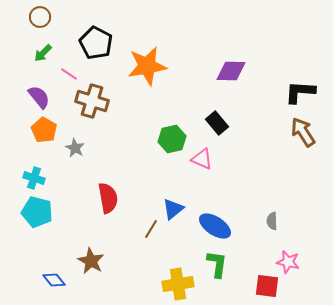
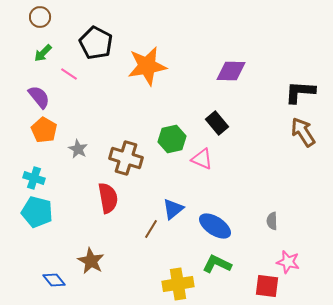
brown cross: moved 34 px right, 57 px down
gray star: moved 3 px right, 1 px down
green L-shape: rotated 72 degrees counterclockwise
